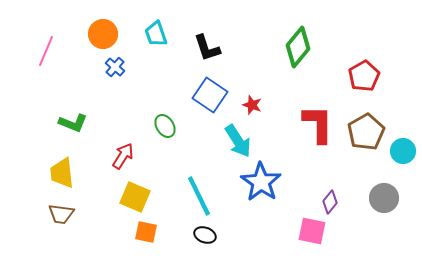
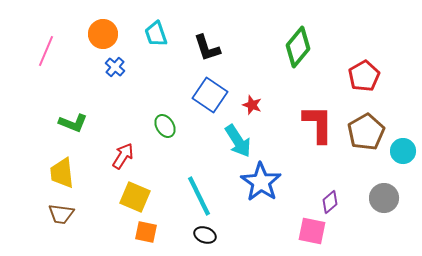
purple diamond: rotated 10 degrees clockwise
